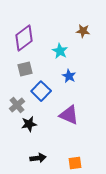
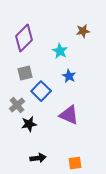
brown star: rotated 16 degrees counterclockwise
purple diamond: rotated 8 degrees counterclockwise
gray square: moved 4 px down
